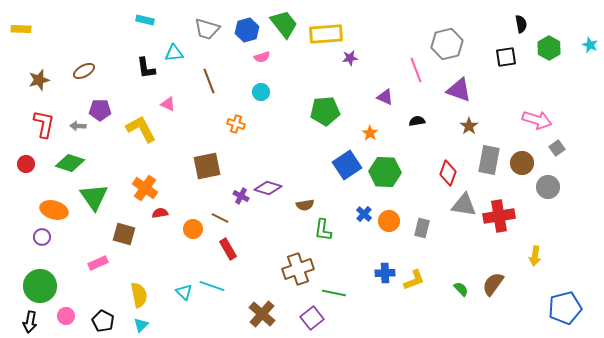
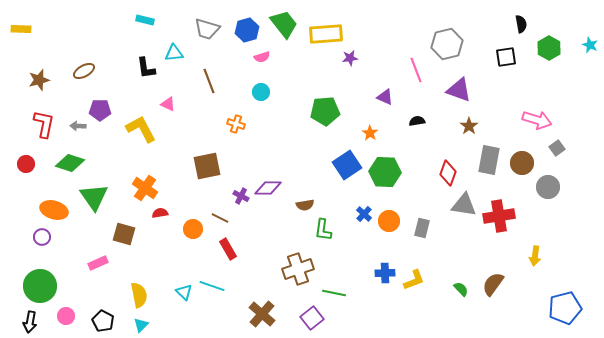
purple diamond at (268, 188): rotated 16 degrees counterclockwise
